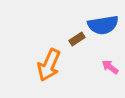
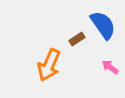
blue semicircle: rotated 116 degrees counterclockwise
